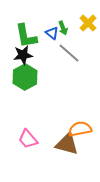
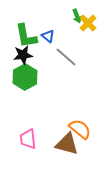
green arrow: moved 14 px right, 12 px up
blue triangle: moved 4 px left, 3 px down
gray line: moved 3 px left, 4 px down
orange semicircle: rotated 50 degrees clockwise
pink trapezoid: rotated 35 degrees clockwise
